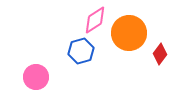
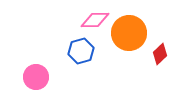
pink diamond: rotated 32 degrees clockwise
red diamond: rotated 10 degrees clockwise
